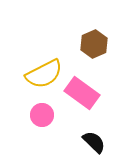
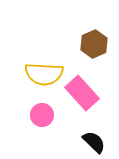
yellow semicircle: rotated 30 degrees clockwise
pink rectangle: rotated 12 degrees clockwise
